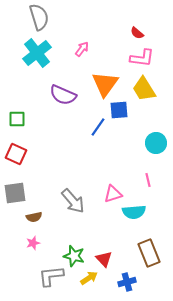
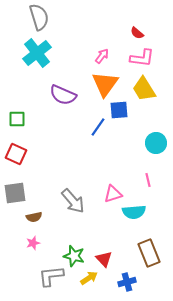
pink arrow: moved 20 px right, 7 px down
